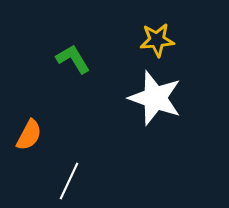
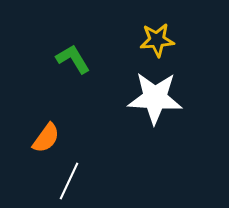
white star: rotated 16 degrees counterclockwise
orange semicircle: moved 17 px right, 3 px down; rotated 8 degrees clockwise
